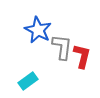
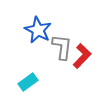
red L-shape: rotated 30 degrees clockwise
cyan rectangle: moved 1 px down
